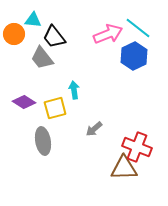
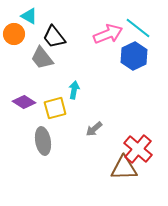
cyan triangle: moved 4 px left, 4 px up; rotated 24 degrees clockwise
cyan arrow: rotated 18 degrees clockwise
red cross: moved 1 px right, 2 px down; rotated 20 degrees clockwise
